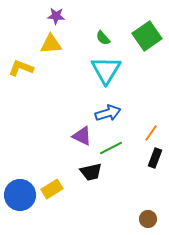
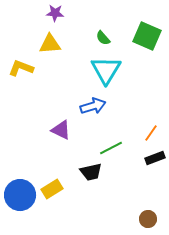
purple star: moved 1 px left, 3 px up
green square: rotated 32 degrees counterclockwise
yellow triangle: moved 1 px left
blue arrow: moved 15 px left, 7 px up
purple triangle: moved 21 px left, 6 px up
black rectangle: rotated 48 degrees clockwise
